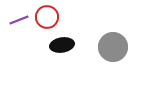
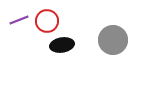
red circle: moved 4 px down
gray circle: moved 7 px up
